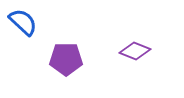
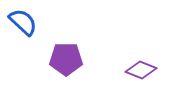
purple diamond: moved 6 px right, 19 px down
